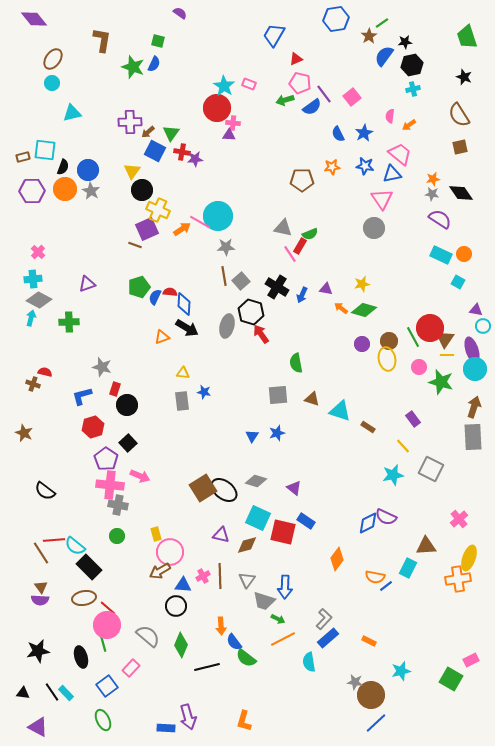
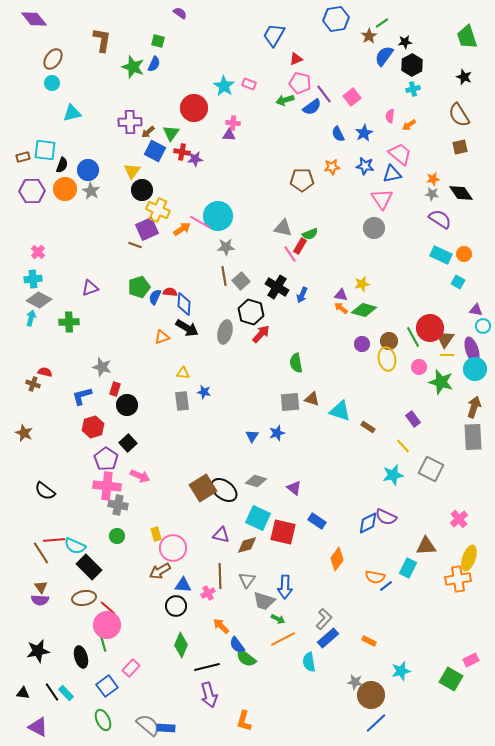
black hexagon at (412, 65): rotated 15 degrees counterclockwise
red circle at (217, 108): moved 23 px left
black semicircle at (63, 167): moved 1 px left, 2 px up
purple triangle at (87, 284): moved 3 px right, 4 px down
purple triangle at (326, 289): moved 15 px right, 6 px down
gray ellipse at (227, 326): moved 2 px left, 6 px down
red arrow at (261, 334): rotated 78 degrees clockwise
gray square at (278, 395): moved 12 px right, 7 px down
pink cross at (110, 485): moved 3 px left, 1 px down
blue rectangle at (306, 521): moved 11 px right
cyan semicircle at (75, 546): rotated 15 degrees counterclockwise
pink circle at (170, 552): moved 3 px right, 4 px up
pink cross at (203, 576): moved 5 px right, 17 px down
orange arrow at (221, 626): rotated 138 degrees clockwise
gray semicircle at (148, 636): moved 89 px down
blue semicircle at (234, 642): moved 3 px right, 3 px down
purple arrow at (188, 717): moved 21 px right, 22 px up
